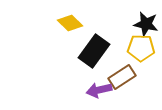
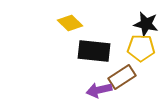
black rectangle: rotated 60 degrees clockwise
